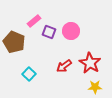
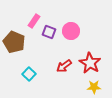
pink rectangle: rotated 16 degrees counterclockwise
yellow star: moved 1 px left
